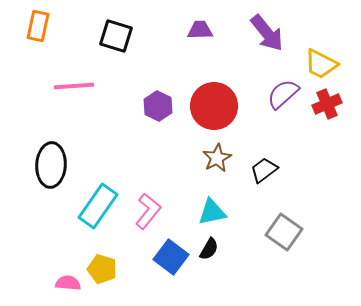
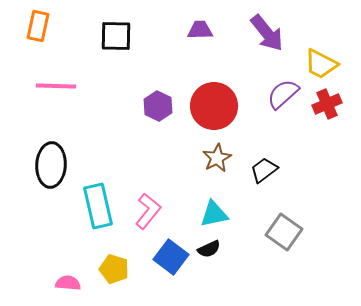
black square: rotated 16 degrees counterclockwise
pink line: moved 18 px left; rotated 6 degrees clockwise
cyan rectangle: rotated 48 degrees counterclockwise
cyan triangle: moved 2 px right, 2 px down
black semicircle: rotated 35 degrees clockwise
yellow pentagon: moved 12 px right
